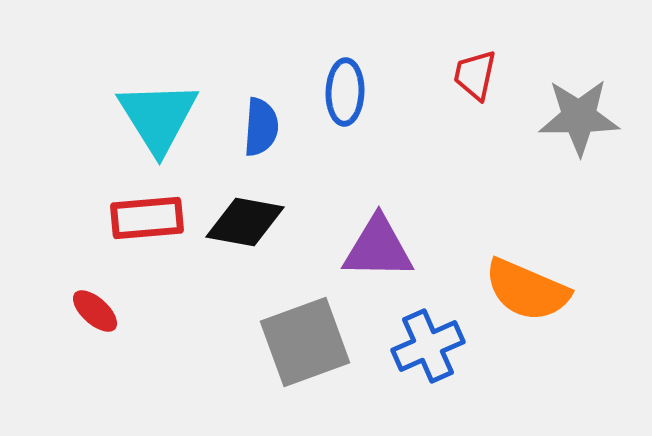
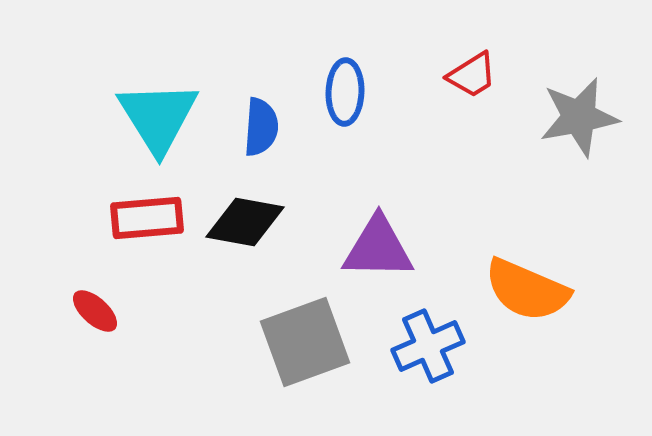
red trapezoid: moved 3 px left; rotated 134 degrees counterclockwise
gray star: rotated 10 degrees counterclockwise
